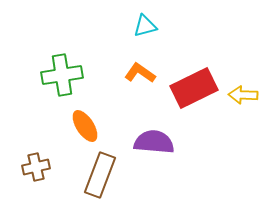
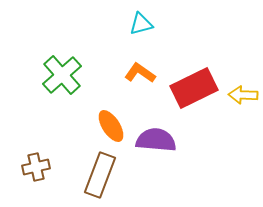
cyan triangle: moved 4 px left, 2 px up
green cross: rotated 33 degrees counterclockwise
orange ellipse: moved 26 px right
purple semicircle: moved 2 px right, 2 px up
